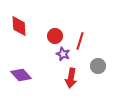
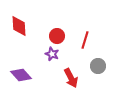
red circle: moved 2 px right
red line: moved 5 px right, 1 px up
purple star: moved 11 px left
red arrow: rotated 36 degrees counterclockwise
